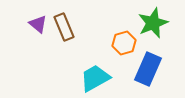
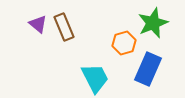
cyan trapezoid: rotated 92 degrees clockwise
